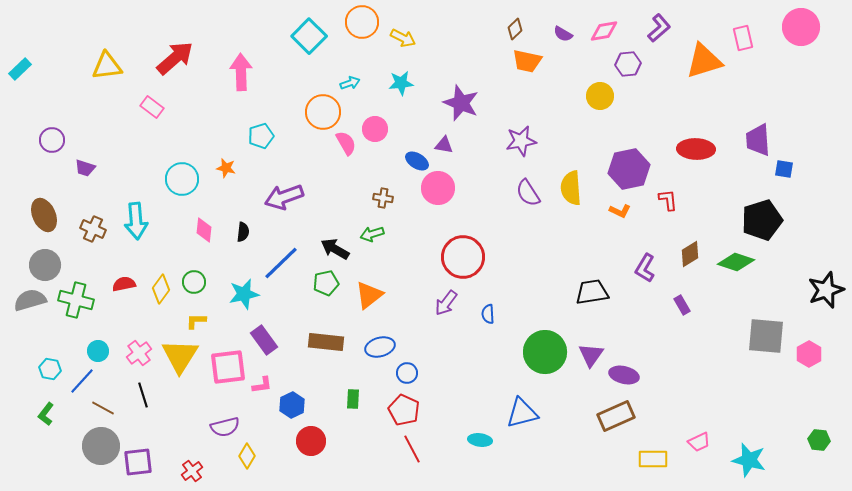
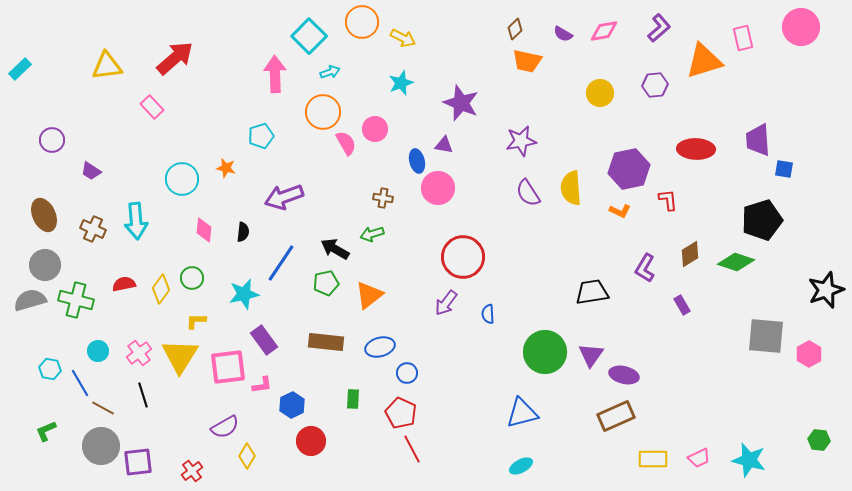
purple hexagon at (628, 64): moved 27 px right, 21 px down
pink arrow at (241, 72): moved 34 px right, 2 px down
cyan arrow at (350, 83): moved 20 px left, 11 px up
cyan star at (401, 83): rotated 15 degrees counterclockwise
yellow circle at (600, 96): moved 3 px up
pink rectangle at (152, 107): rotated 10 degrees clockwise
blue ellipse at (417, 161): rotated 45 degrees clockwise
purple trapezoid at (85, 168): moved 6 px right, 3 px down; rotated 15 degrees clockwise
blue line at (281, 263): rotated 12 degrees counterclockwise
green circle at (194, 282): moved 2 px left, 4 px up
blue line at (82, 381): moved 2 px left, 2 px down; rotated 72 degrees counterclockwise
red pentagon at (404, 410): moved 3 px left, 3 px down
green L-shape at (46, 414): moved 17 px down; rotated 30 degrees clockwise
purple semicircle at (225, 427): rotated 16 degrees counterclockwise
cyan ellipse at (480, 440): moved 41 px right, 26 px down; rotated 35 degrees counterclockwise
pink trapezoid at (699, 442): moved 16 px down
